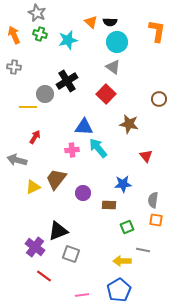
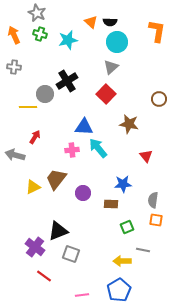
gray triangle: moved 2 px left; rotated 42 degrees clockwise
gray arrow: moved 2 px left, 5 px up
brown rectangle: moved 2 px right, 1 px up
